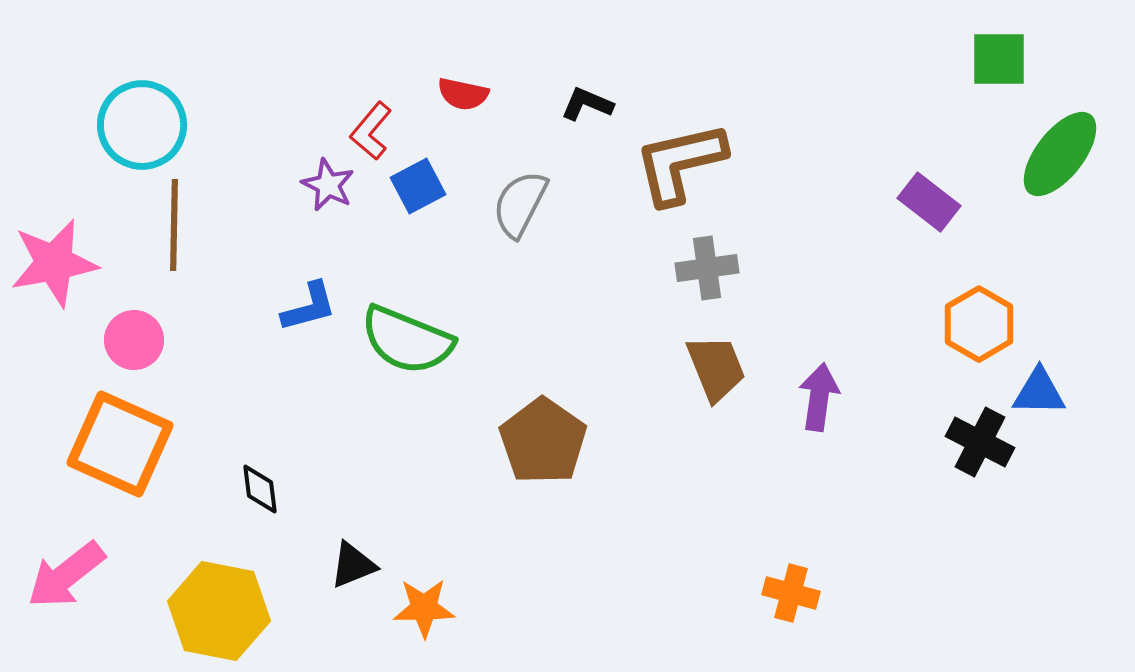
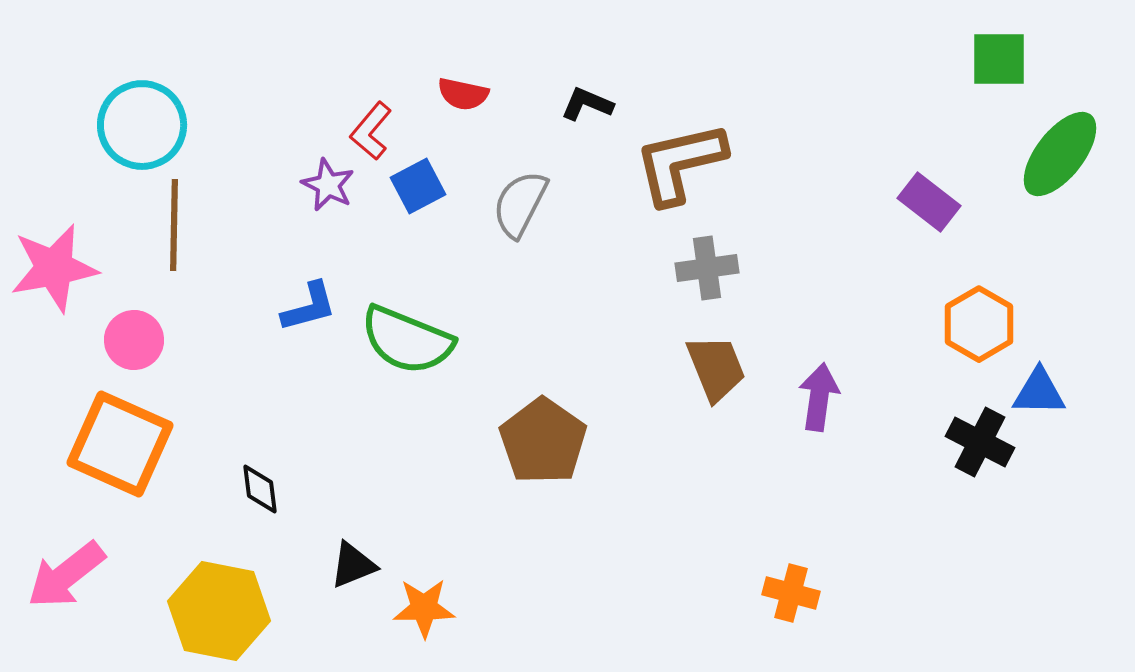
pink star: moved 5 px down
